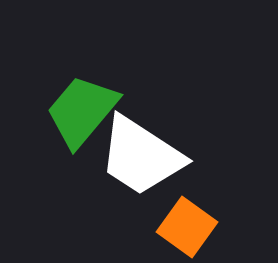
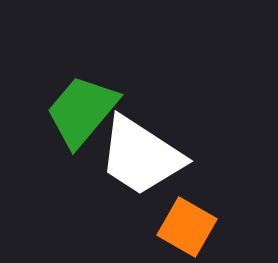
orange square: rotated 6 degrees counterclockwise
